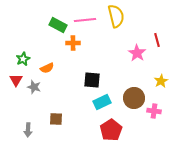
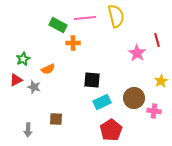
pink line: moved 2 px up
orange semicircle: moved 1 px right, 1 px down
red triangle: rotated 32 degrees clockwise
